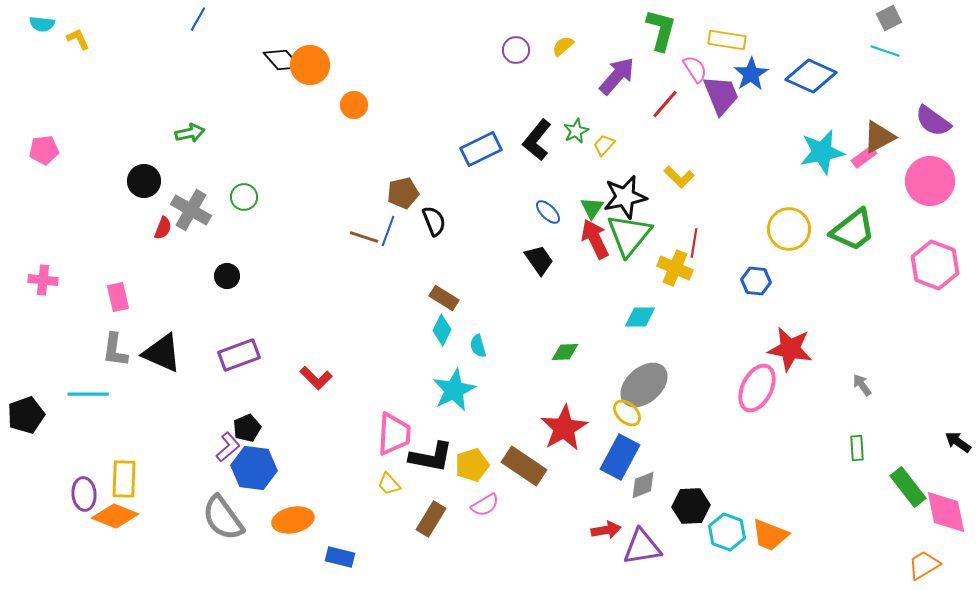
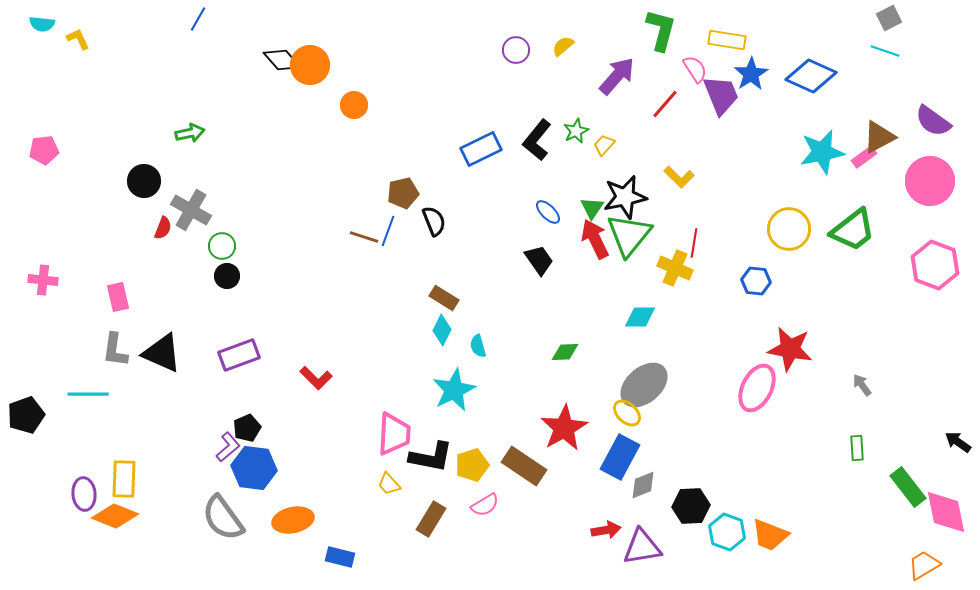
green circle at (244, 197): moved 22 px left, 49 px down
